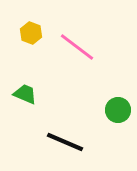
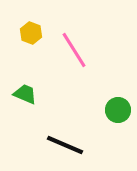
pink line: moved 3 px left, 3 px down; rotated 21 degrees clockwise
black line: moved 3 px down
